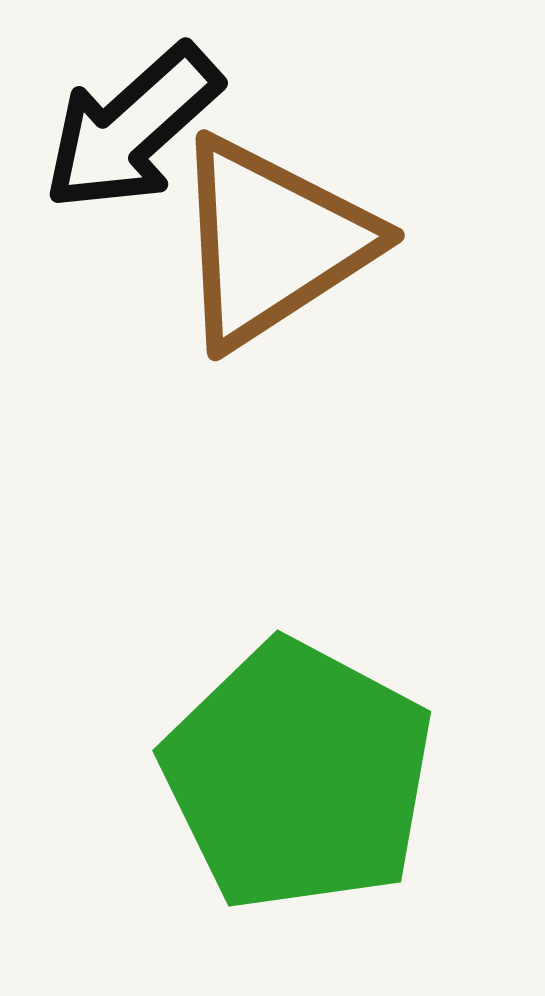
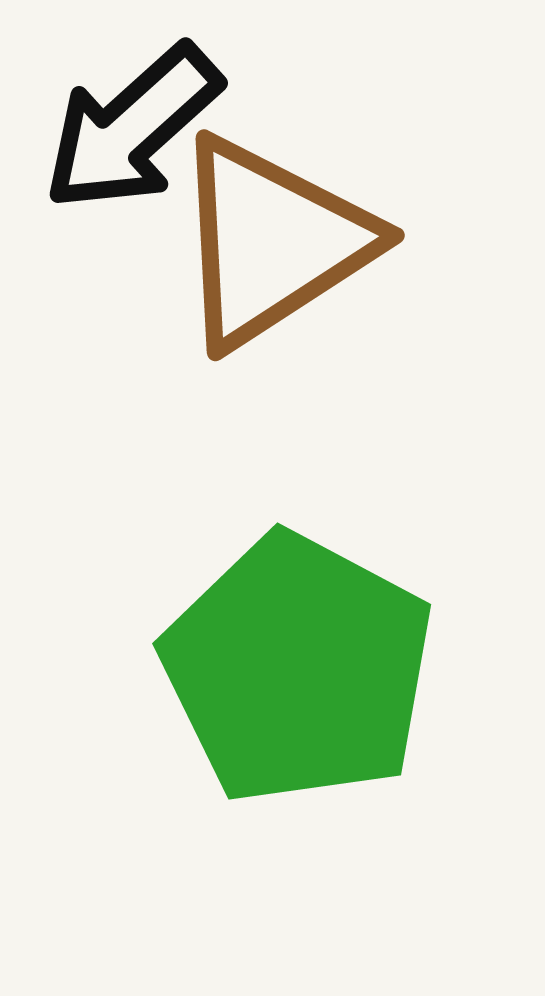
green pentagon: moved 107 px up
